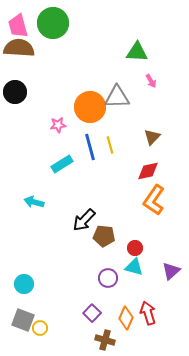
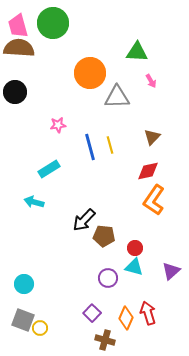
orange circle: moved 34 px up
cyan rectangle: moved 13 px left, 5 px down
